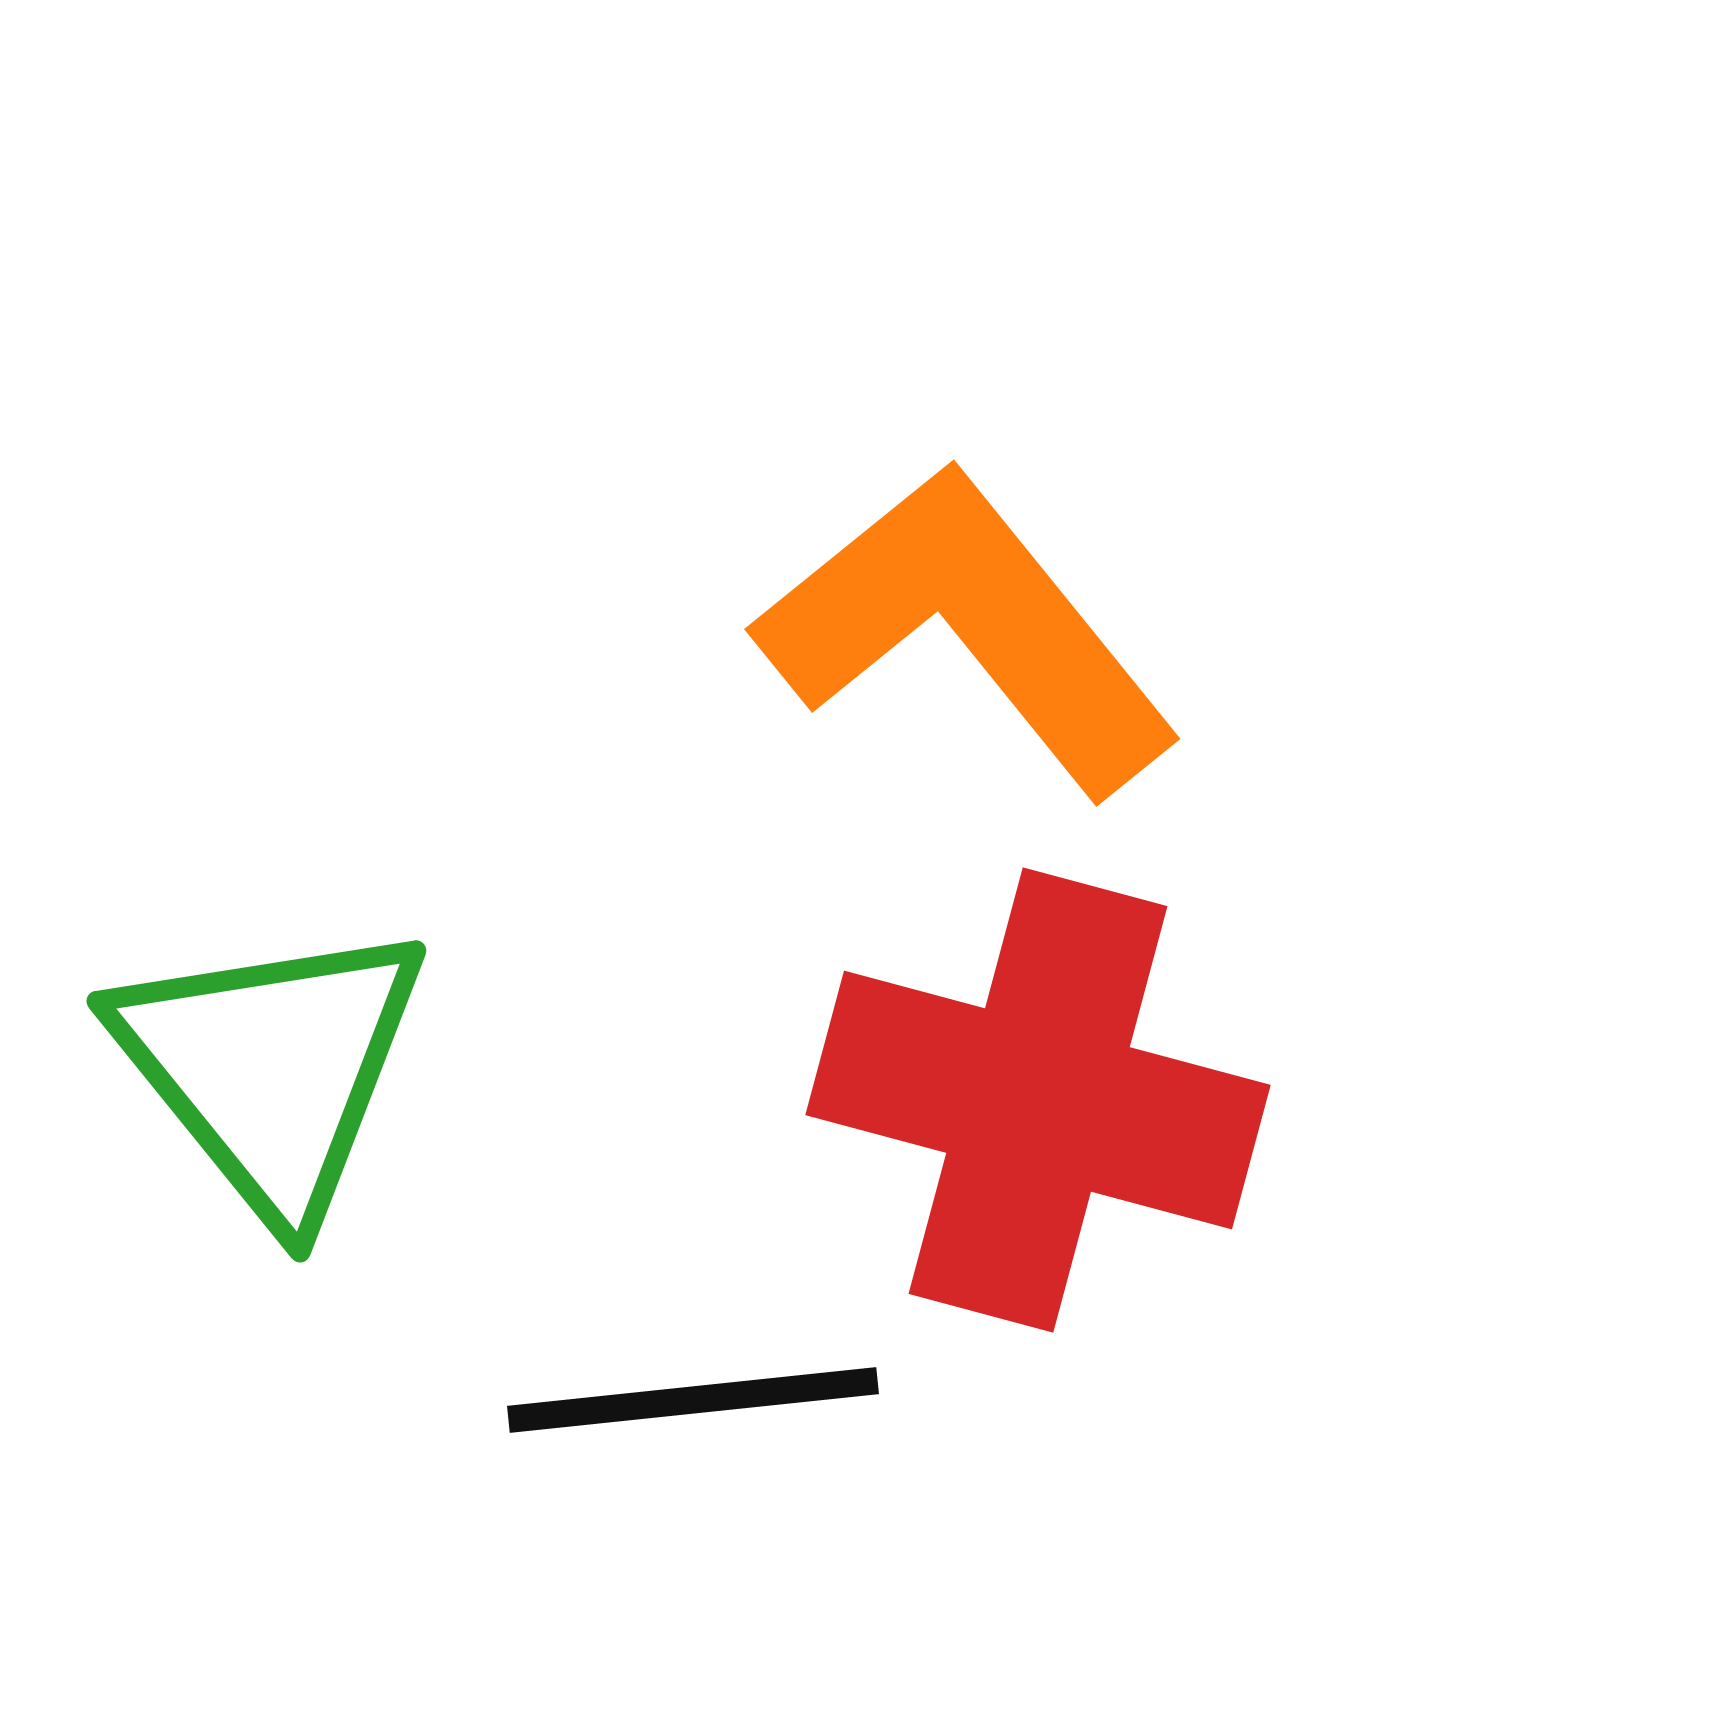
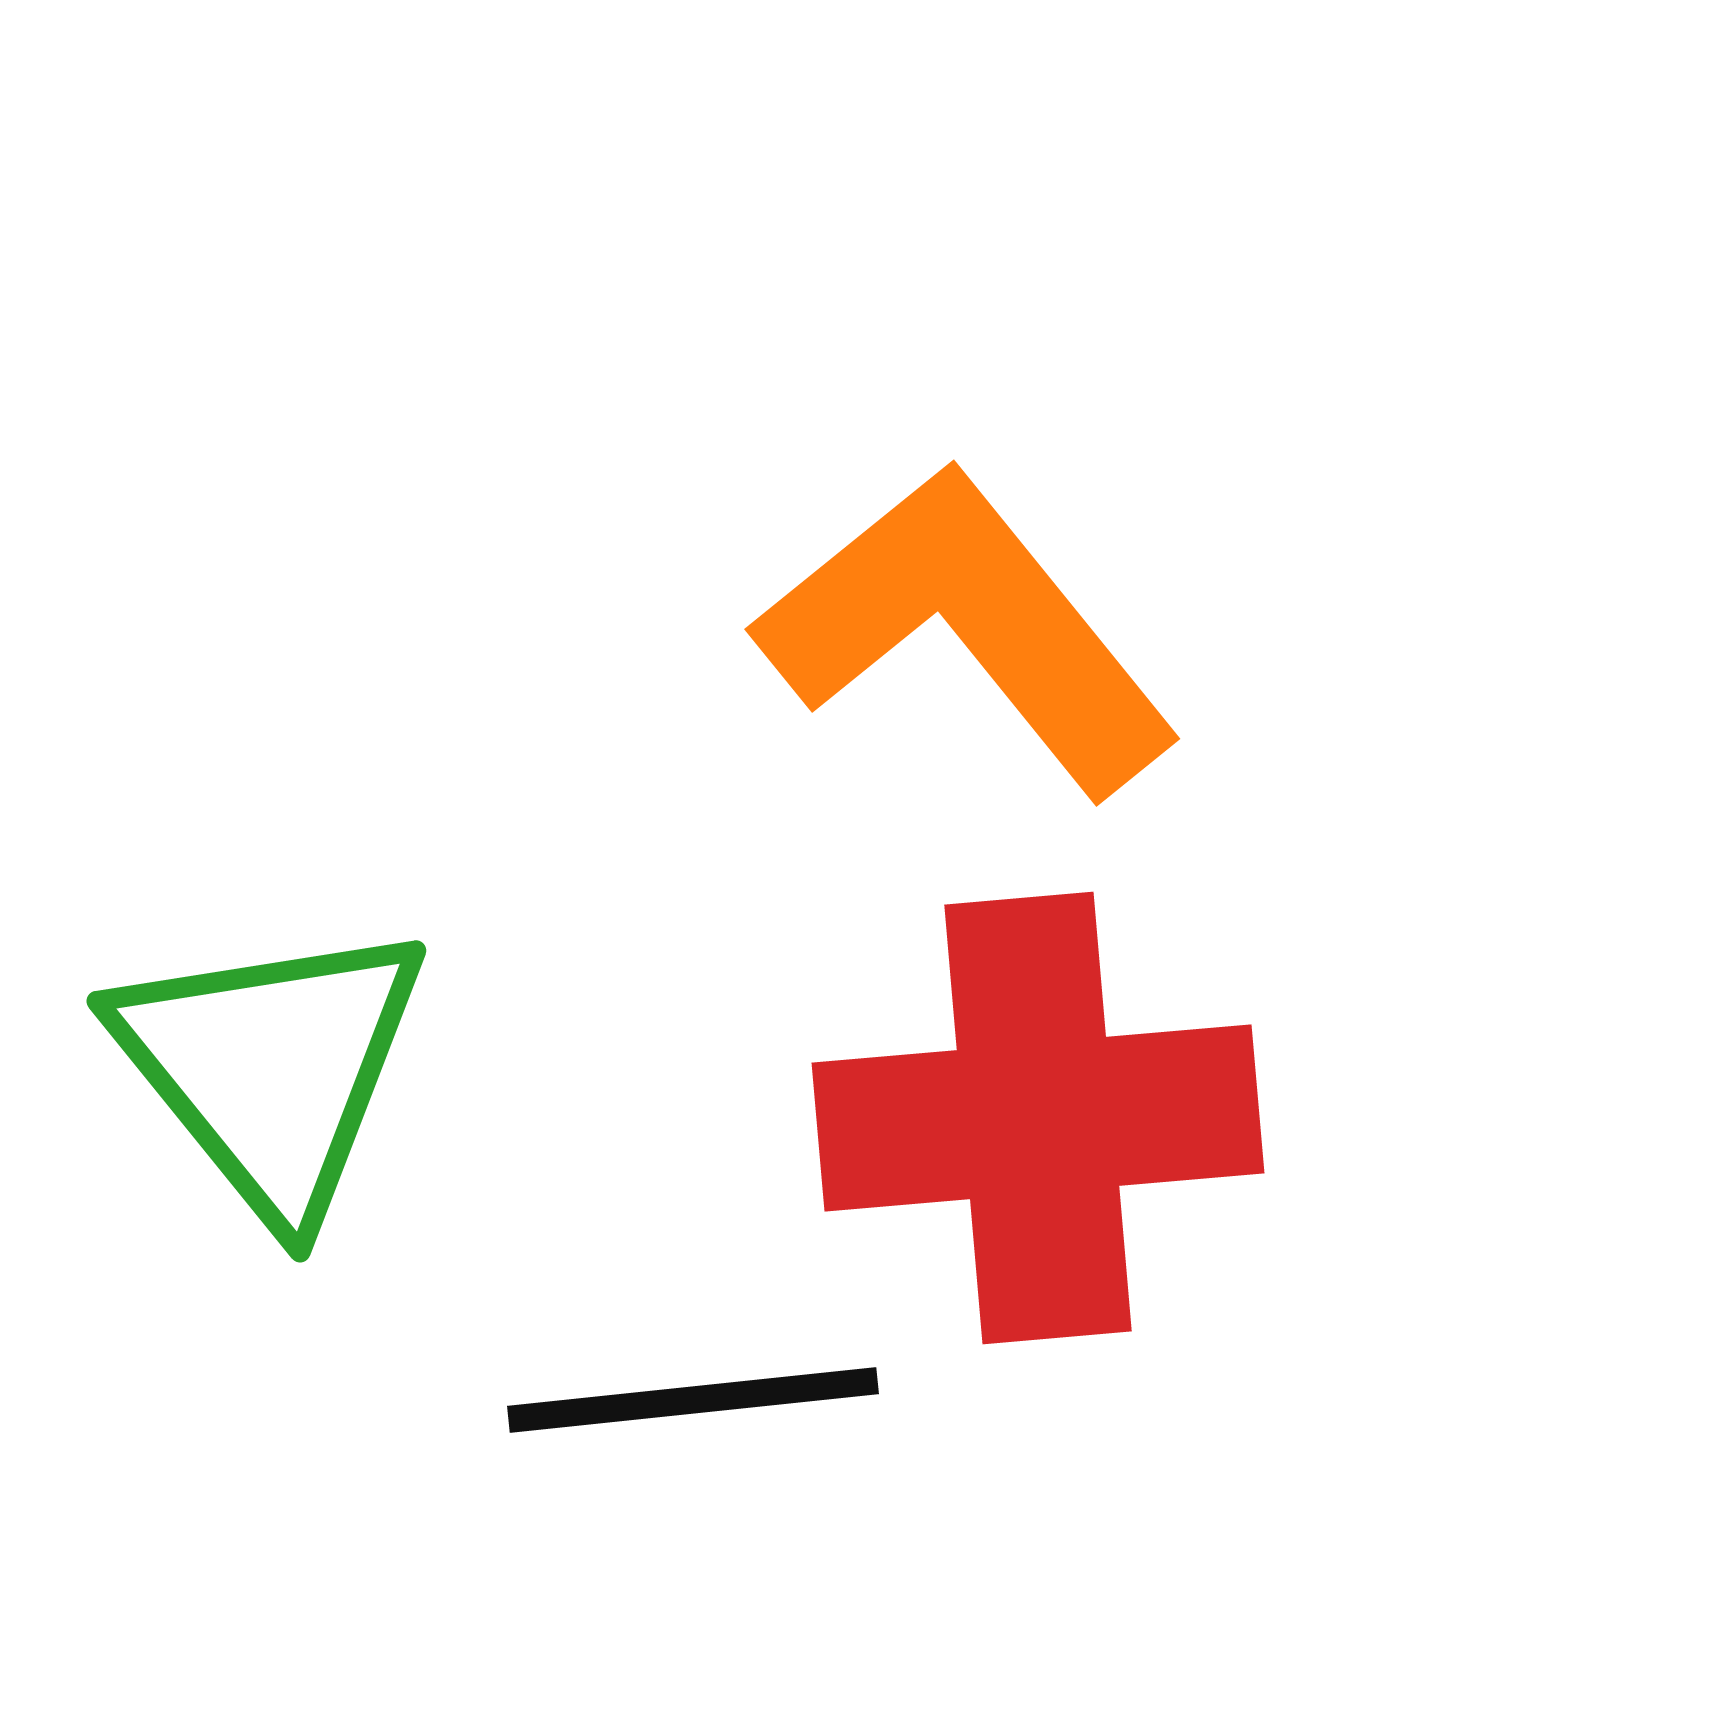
red cross: moved 18 px down; rotated 20 degrees counterclockwise
